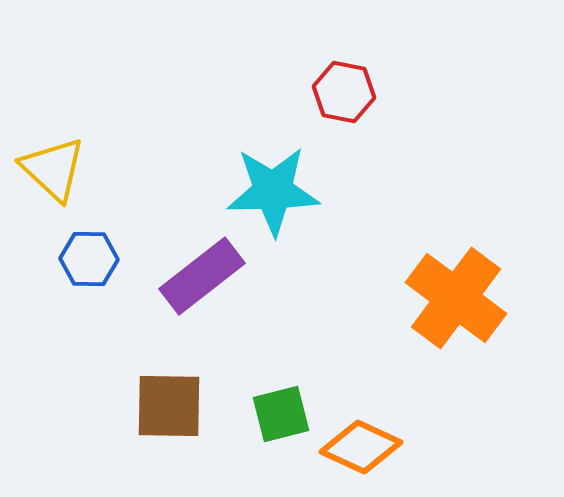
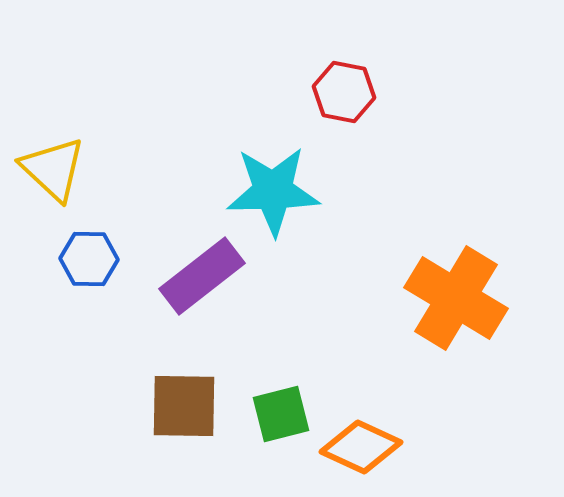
orange cross: rotated 6 degrees counterclockwise
brown square: moved 15 px right
